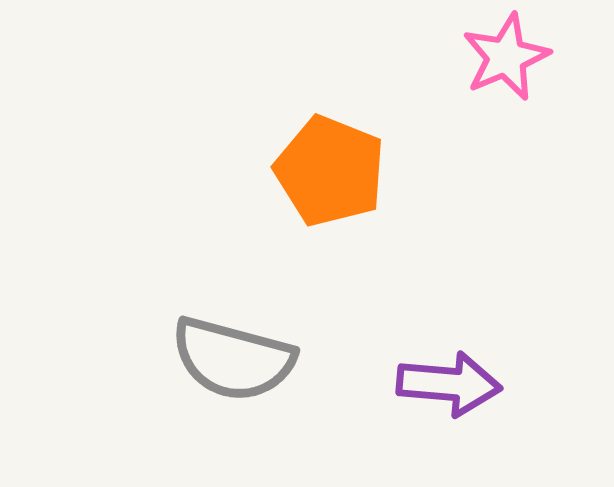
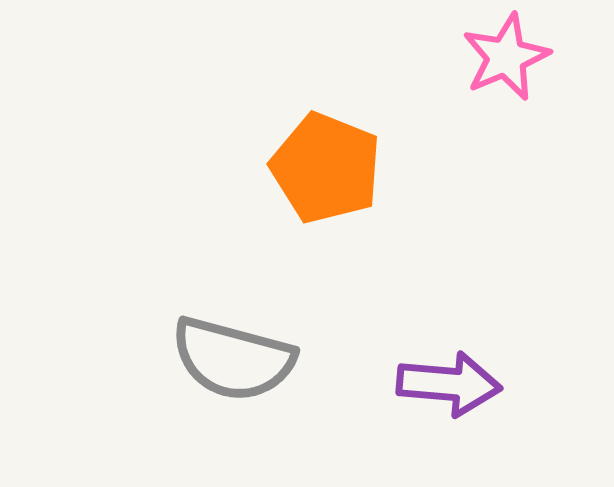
orange pentagon: moved 4 px left, 3 px up
